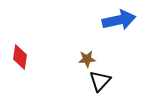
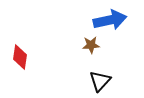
blue arrow: moved 9 px left
brown star: moved 4 px right, 14 px up
